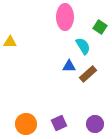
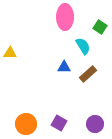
yellow triangle: moved 11 px down
blue triangle: moved 5 px left, 1 px down
purple square: rotated 35 degrees counterclockwise
